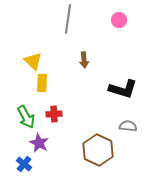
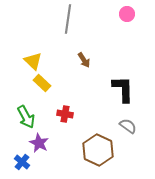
pink circle: moved 8 px right, 6 px up
brown arrow: rotated 28 degrees counterclockwise
yellow rectangle: rotated 48 degrees counterclockwise
black L-shape: rotated 108 degrees counterclockwise
red cross: moved 11 px right; rotated 14 degrees clockwise
gray semicircle: rotated 30 degrees clockwise
blue cross: moved 2 px left, 2 px up
